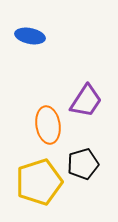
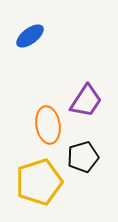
blue ellipse: rotated 48 degrees counterclockwise
black pentagon: moved 7 px up
